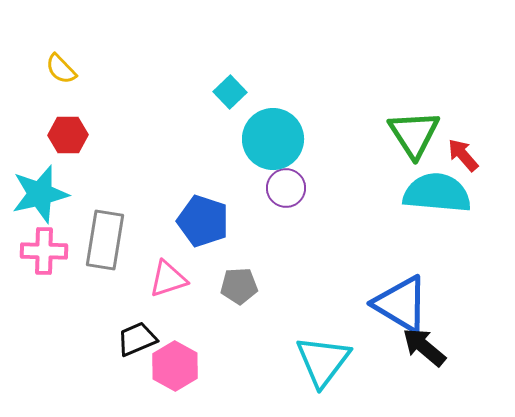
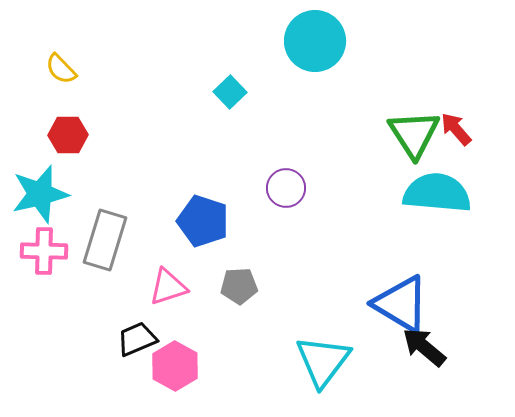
cyan circle: moved 42 px right, 98 px up
red arrow: moved 7 px left, 26 px up
gray rectangle: rotated 8 degrees clockwise
pink triangle: moved 8 px down
